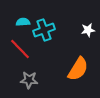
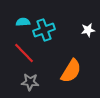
red line: moved 4 px right, 4 px down
orange semicircle: moved 7 px left, 2 px down
gray star: moved 1 px right, 2 px down
